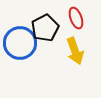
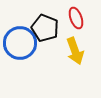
black pentagon: rotated 24 degrees counterclockwise
